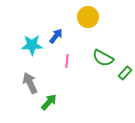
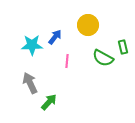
yellow circle: moved 8 px down
blue arrow: moved 1 px left, 1 px down
green rectangle: moved 2 px left, 26 px up; rotated 56 degrees counterclockwise
